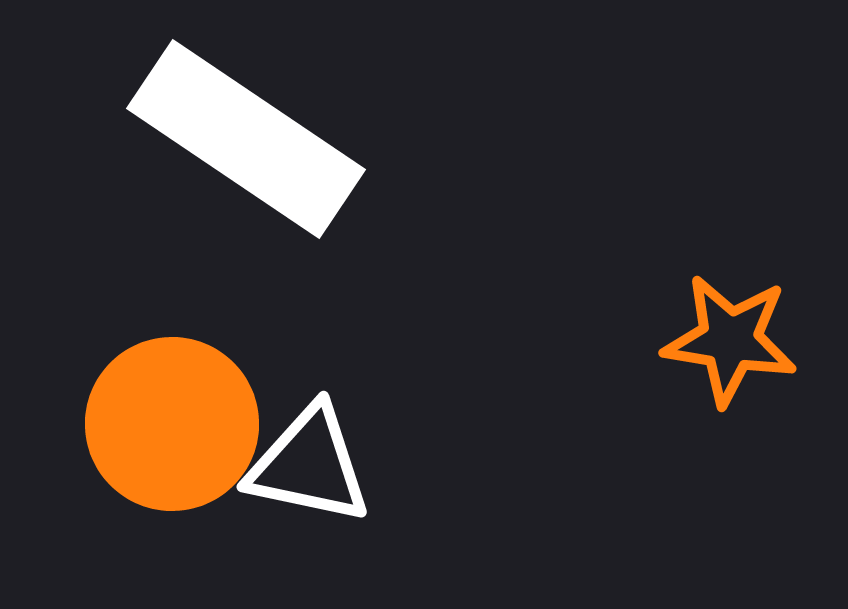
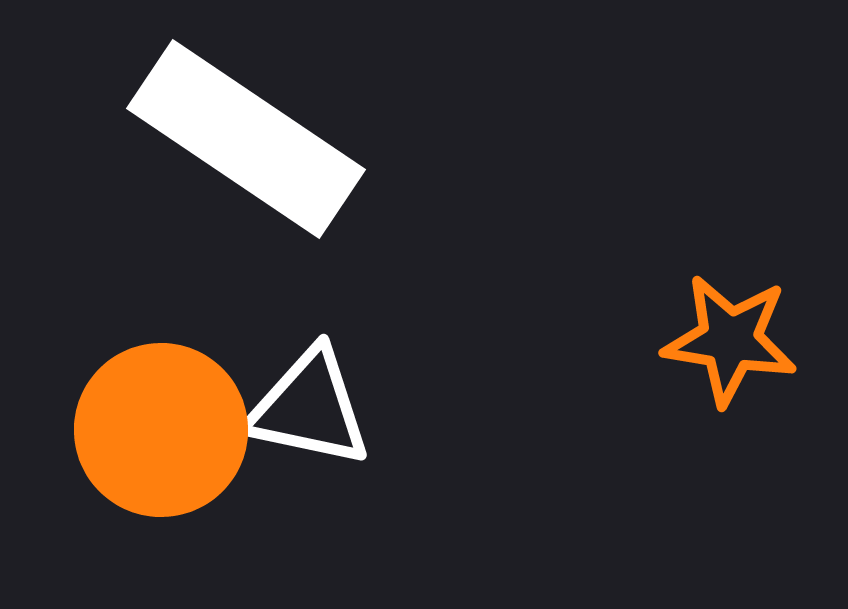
orange circle: moved 11 px left, 6 px down
white triangle: moved 57 px up
